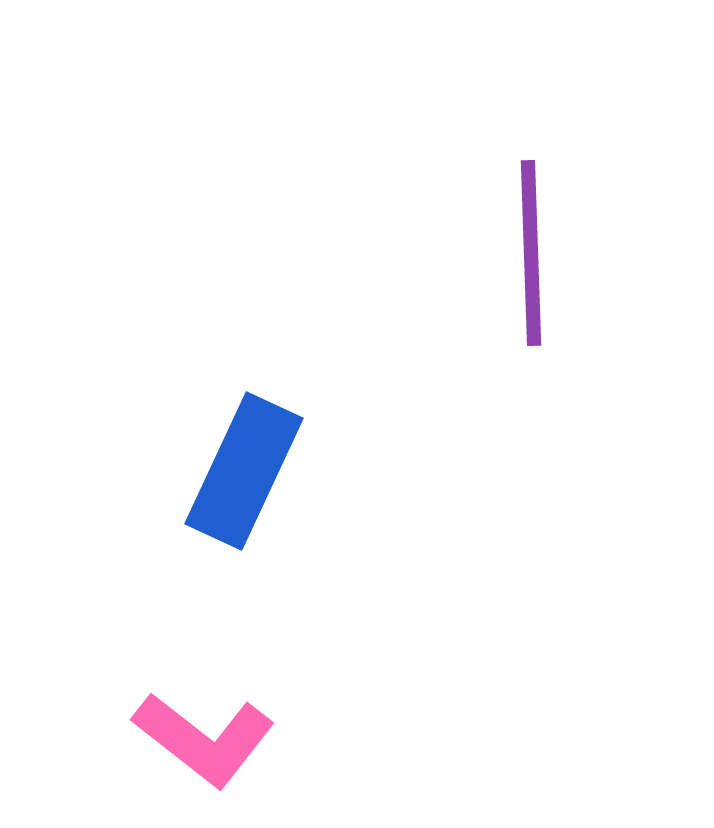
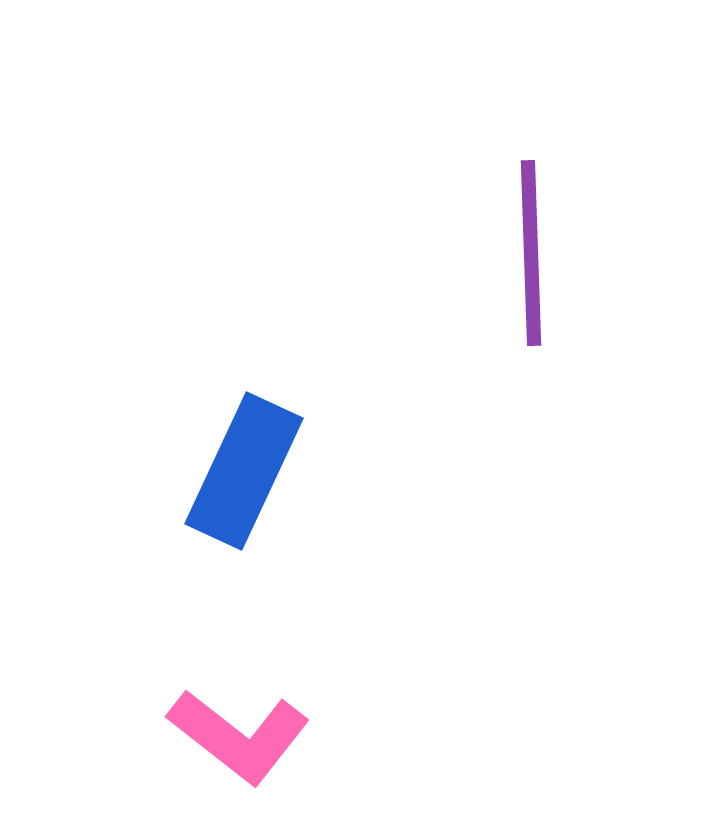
pink L-shape: moved 35 px right, 3 px up
